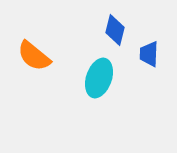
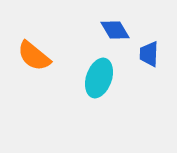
blue diamond: rotated 44 degrees counterclockwise
